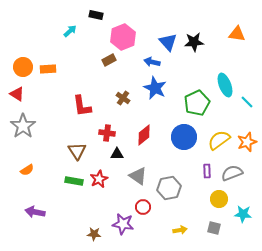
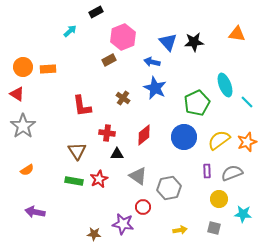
black rectangle: moved 3 px up; rotated 40 degrees counterclockwise
